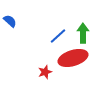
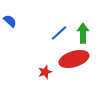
blue line: moved 1 px right, 3 px up
red ellipse: moved 1 px right, 1 px down
